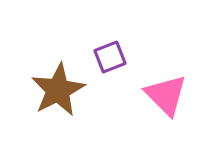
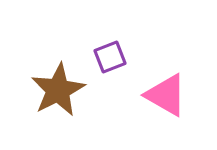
pink triangle: rotated 15 degrees counterclockwise
